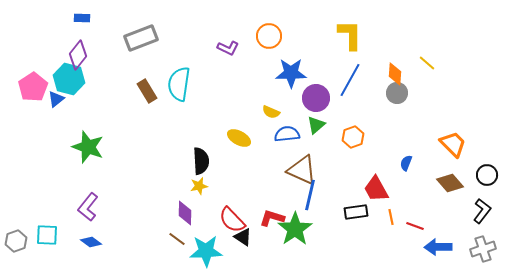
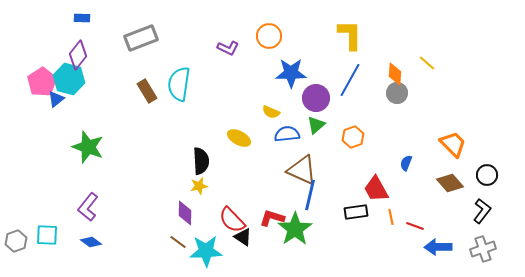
pink pentagon at (33, 87): moved 9 px right, 5 px up
brown line at (177, 239): moved 1 px right, 3 px down
